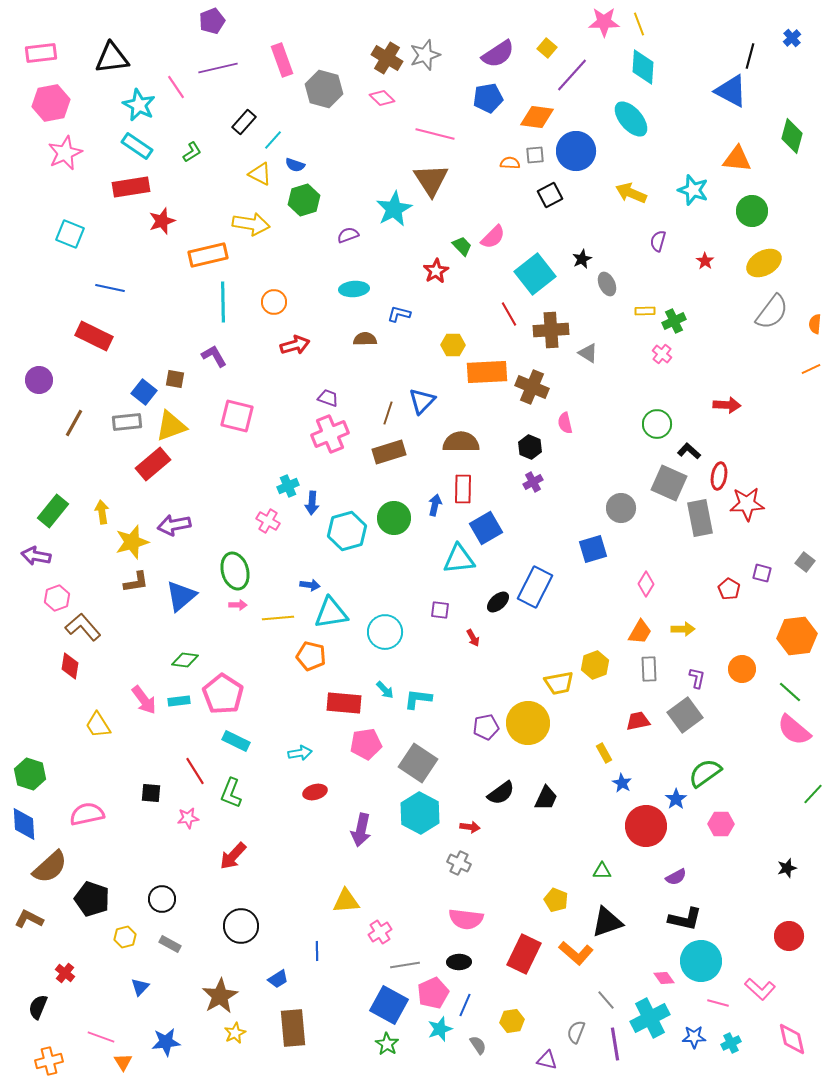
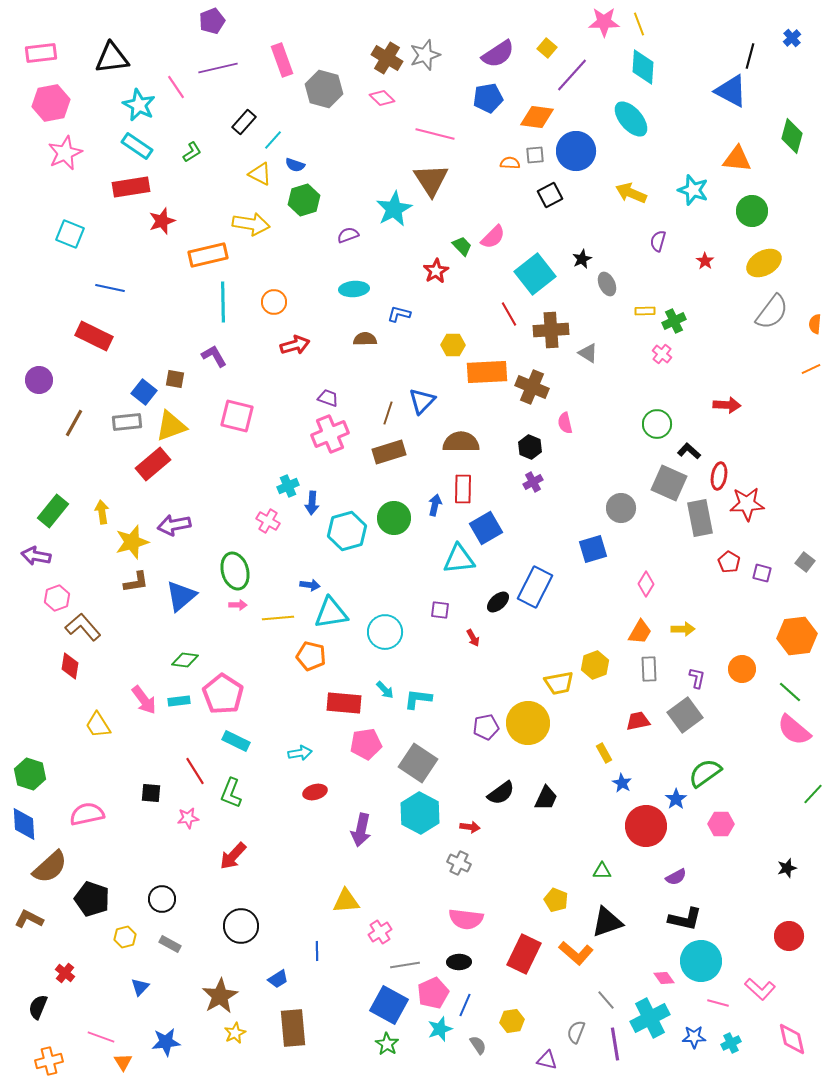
red pentagon at (729, 589): moved 27 px up
